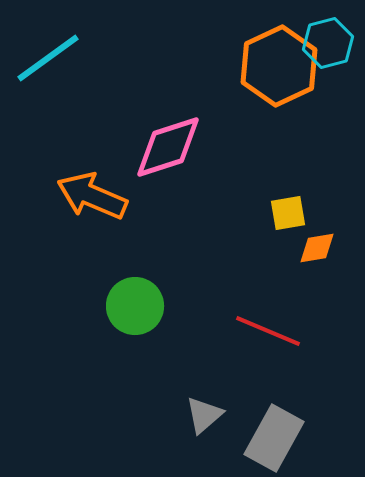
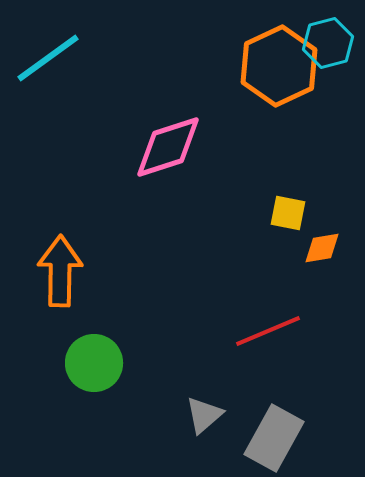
orange arrow: moved 32 px left, 75 px down; rotated 68 degrees clockwise
yellow square: rotated 21 degrees clockwise
orange diamond: moved 5 px right
green circle: moved 41 px left, 57 px down
red line: rotated 46 degrees counterclockwise
